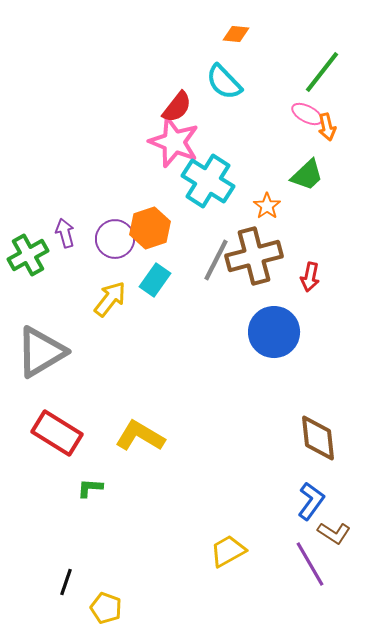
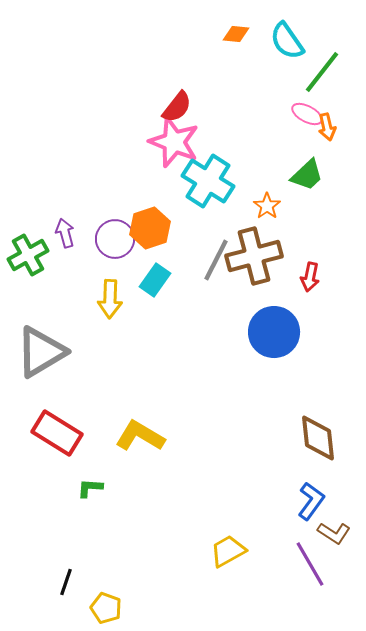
cyan semicircle: moved 63 px right, 41 px up; rotated 9 degrees clockwise
yellow arrow: rotated 144 degrees clockwise
